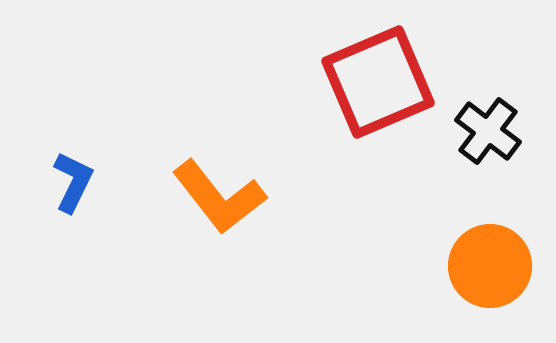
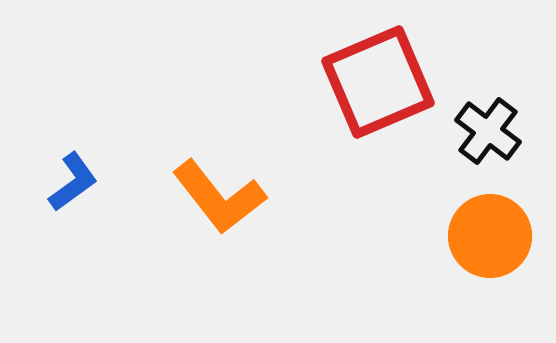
blue L-shape: rotated 28 degrees clockwise
orange circle: moved 30 px up
